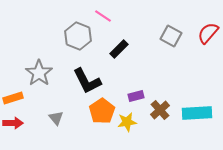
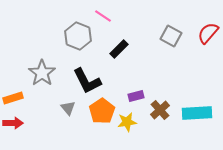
gray star: moved 3 px right
gray triangle: moved 12 px right, 10 px up
